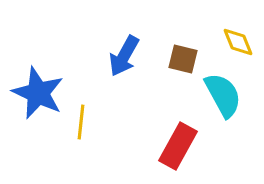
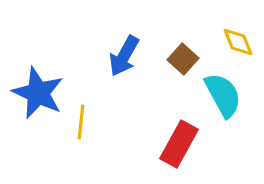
brown square: rotated 28 degrees clockwise
red rectangle: moved 1 px right, 2 px up
